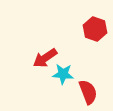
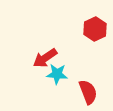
red hexagon: rotated 15 degrees clockwise
cyan star: moved 6 px left
